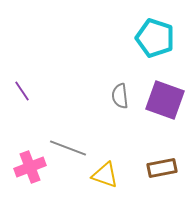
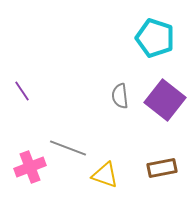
purple square: rotated 18 degrees clockwise
